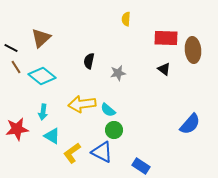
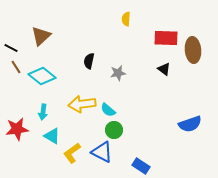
brown triangle: moved 2 px up
blue semicircle: rotated 30 degrees clockwise
